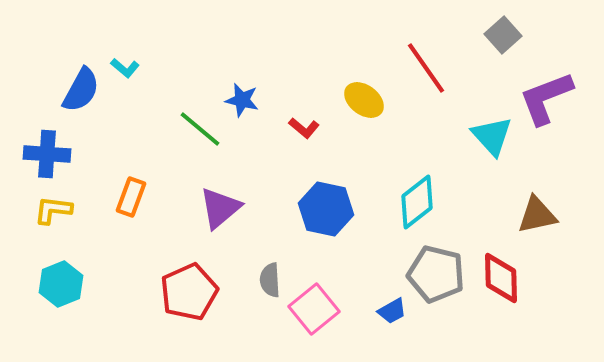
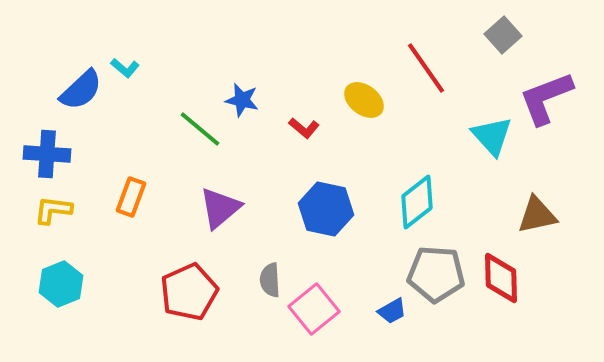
blue semicircle: rotated 18 degrees clockwise
gray pentagon: rotated 10 degrees counterclockwise
